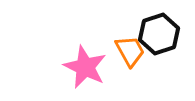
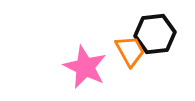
black hexagon: moved 4 px left; rotated 12 degrees clockwise
